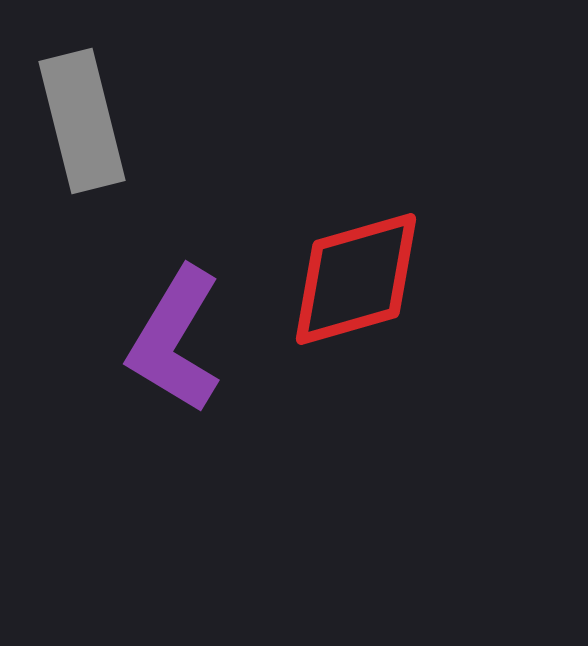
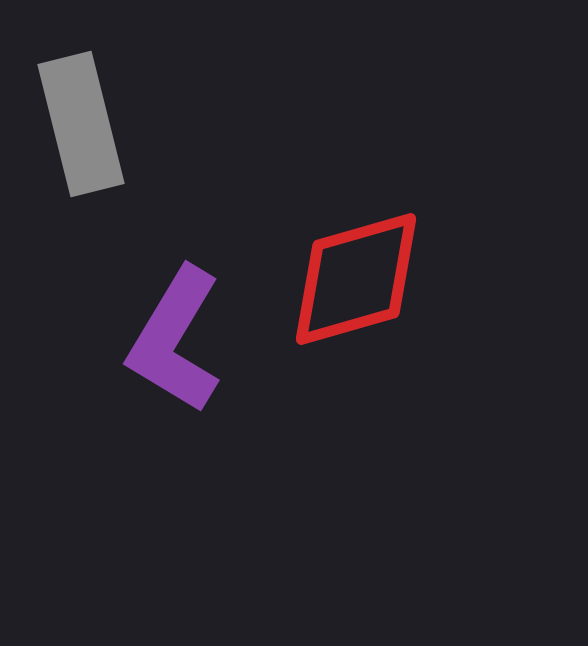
gray rectangle: moved 1 px left, 3 px down
